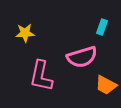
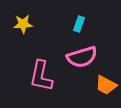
cyan rectangle: moved 23 px left, 3 px up
yellow star: moved 2 px left, 9 px up
